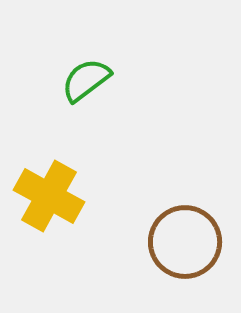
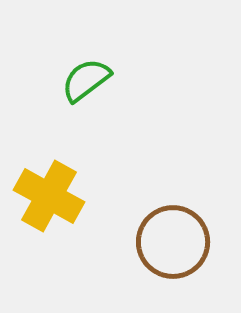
brown circle: moved 12 px left
